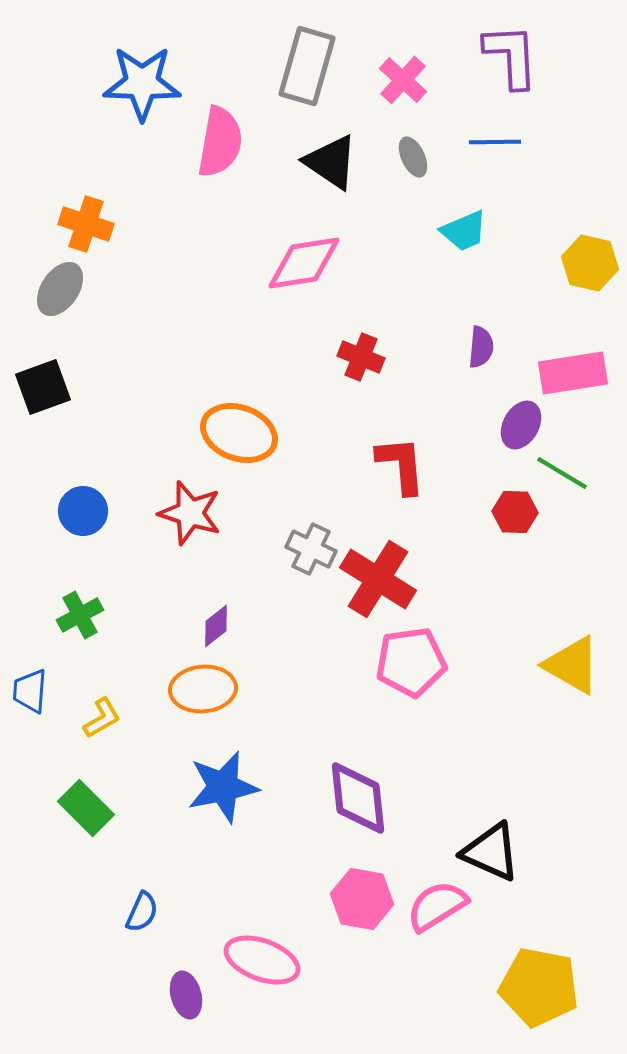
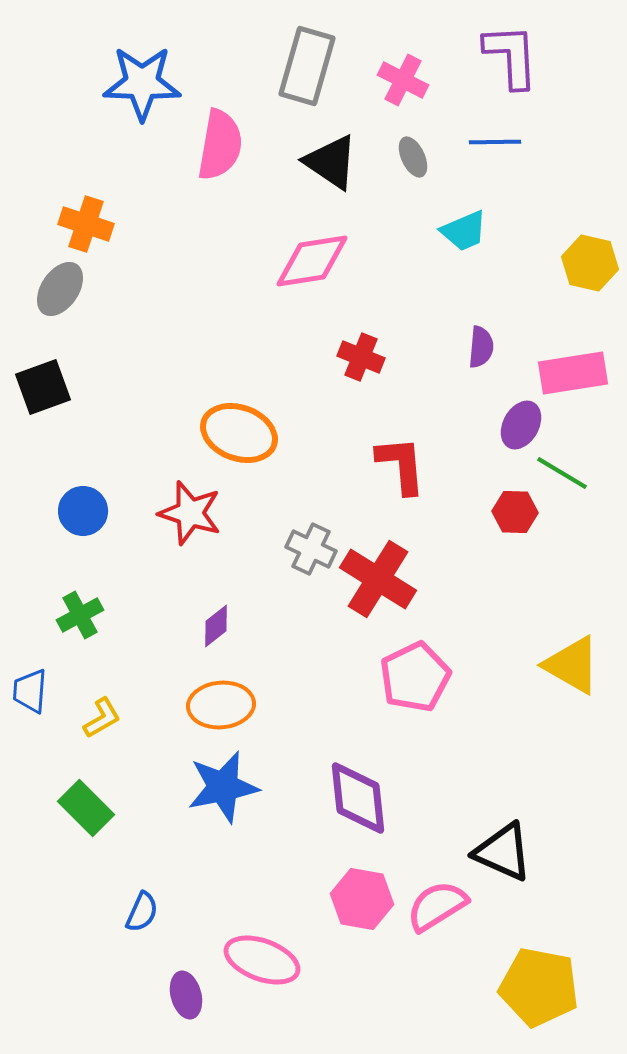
pink cross at (403, 80): rotated 15 degrees counterclockwise
pink semicircle at (220, 142): moved 3 px down
pink diamond at (304, 263): moved 8 px right, 2 px up
pink pentagon at (411, 662): moved 4 px right, 15 px down; rotated 18 degrees counterclockwise
orange ellipse at (203, 689): moved 18 px right, 16 px down
black triangle at (491, 852): moved 12 px right
